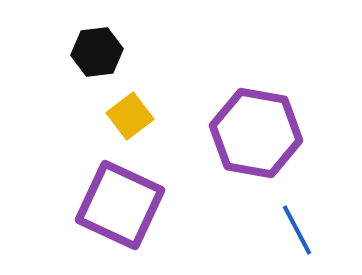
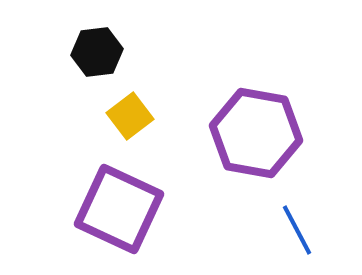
purple square: moved 1 px left, 4 px down
